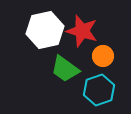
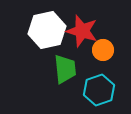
white hexagon: moved 2 px right
orange circle: moved 6 px up
green trapezoid: rotated 132 degrees counterclockwise
